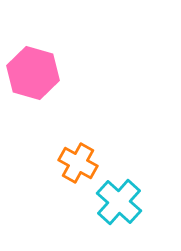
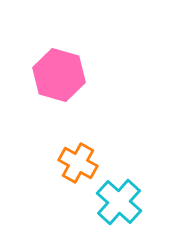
pink hexagon: moved 26 px right, 2 px down
